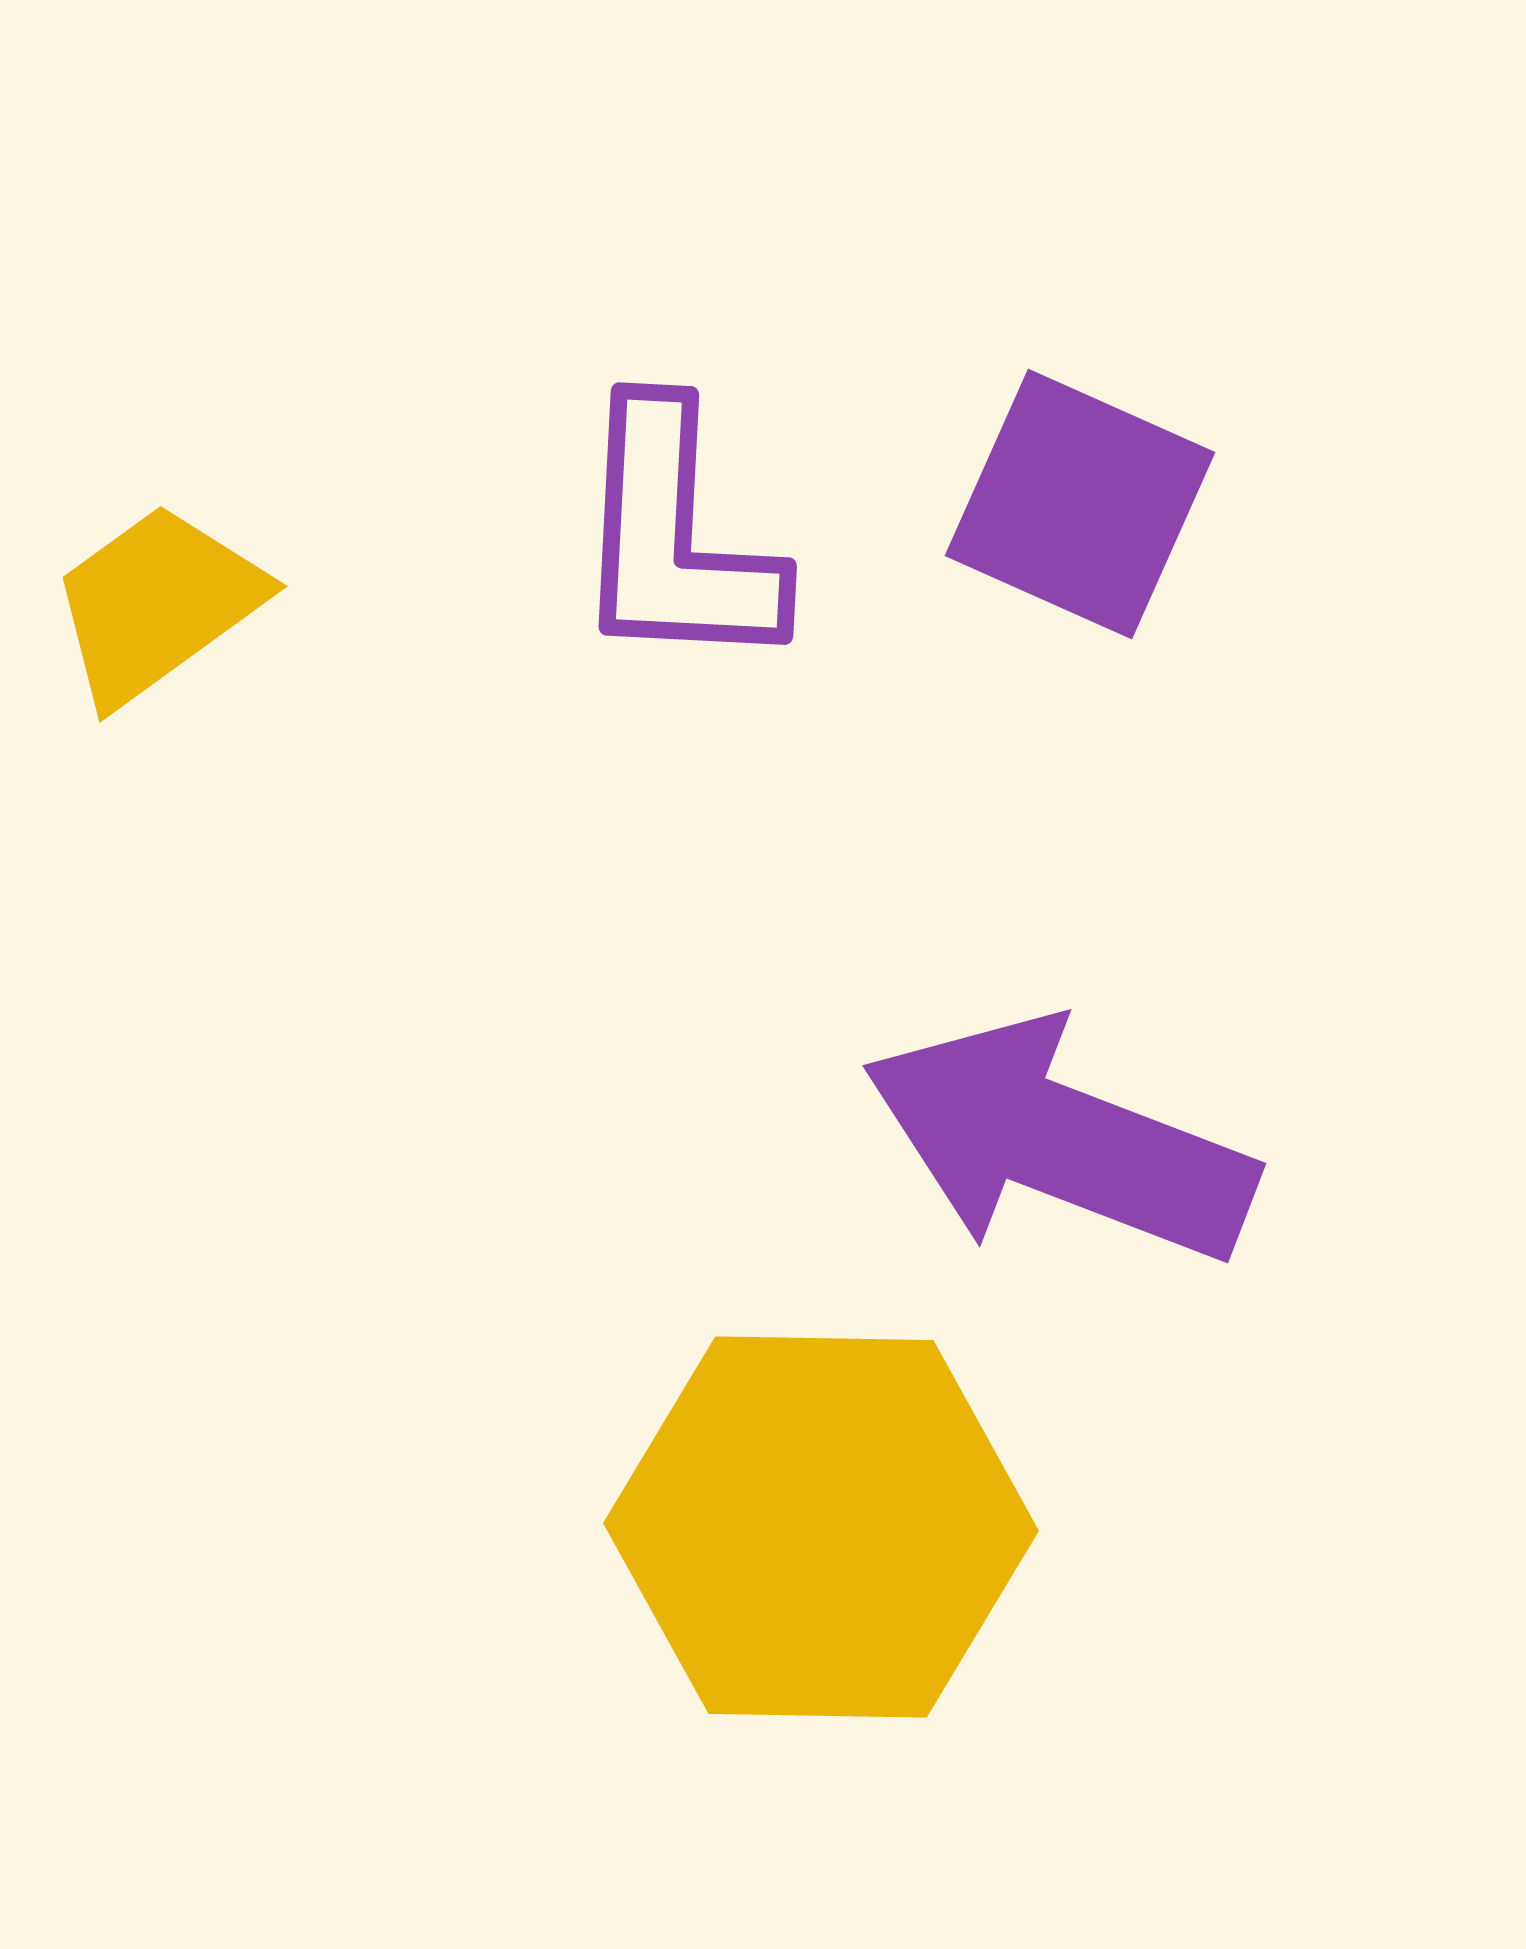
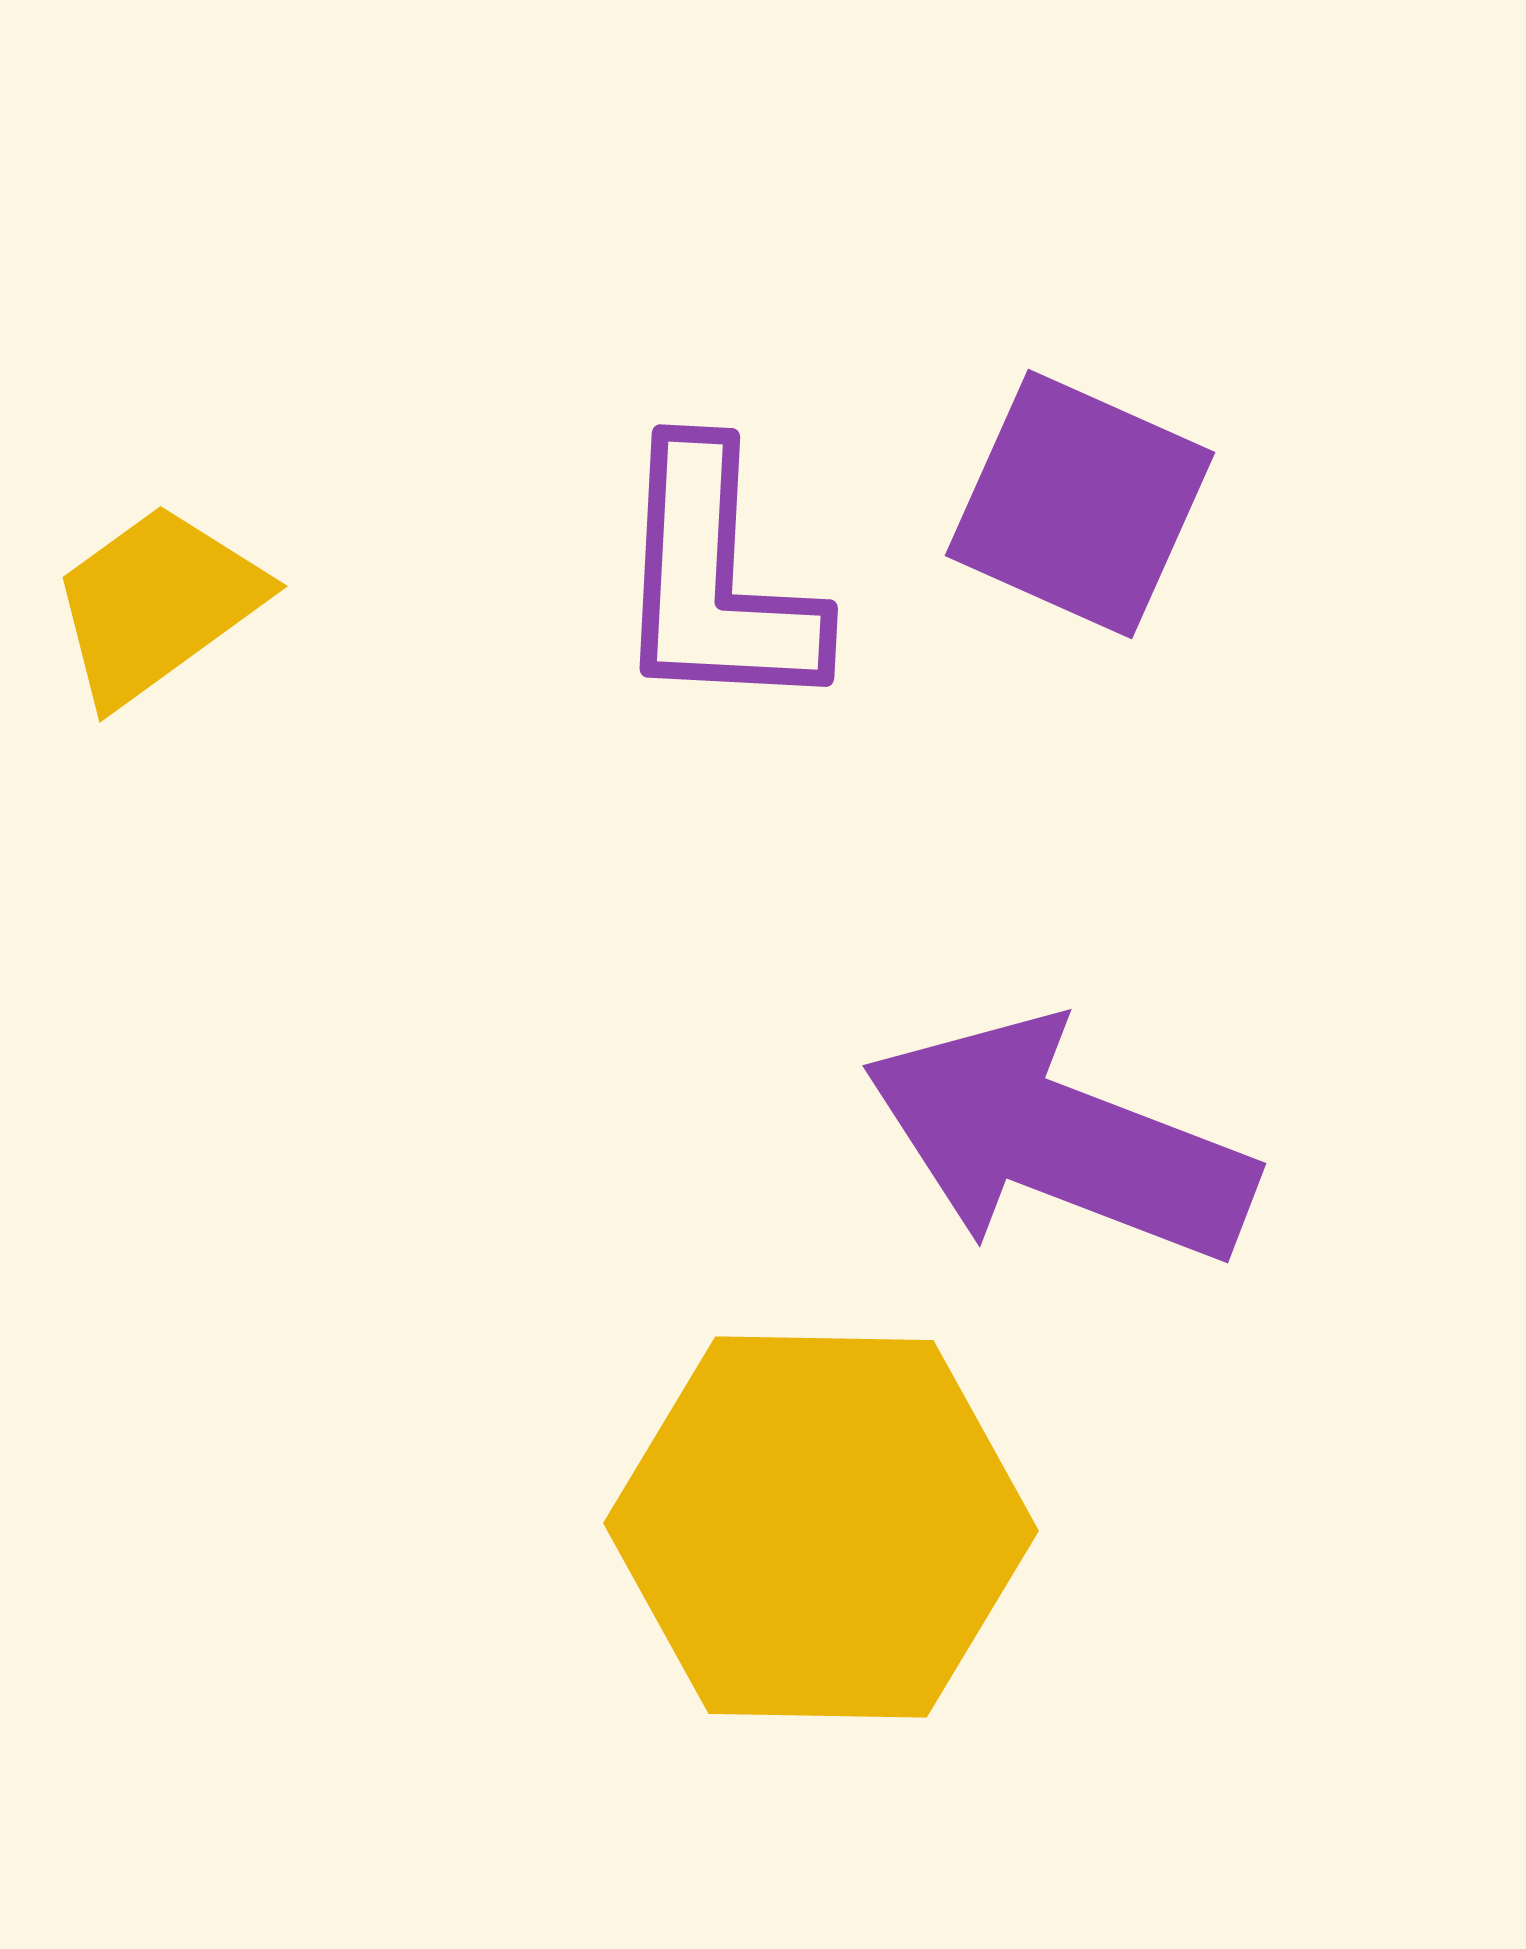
purple L-shape: moved 41 px right, 42 px down
